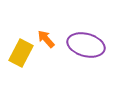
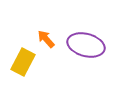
yellow rectangle: moved 2 px right, 9 px down
